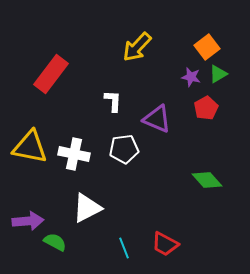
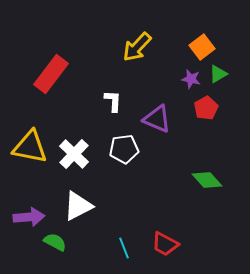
orange square: moved 5 px left
purple star: moved 2 px down
white cross: rotated 32 degrees clockwise
white triangle: moved 9 px left, 2 px up
purple arrow: moved 1 px right, 4 px up
